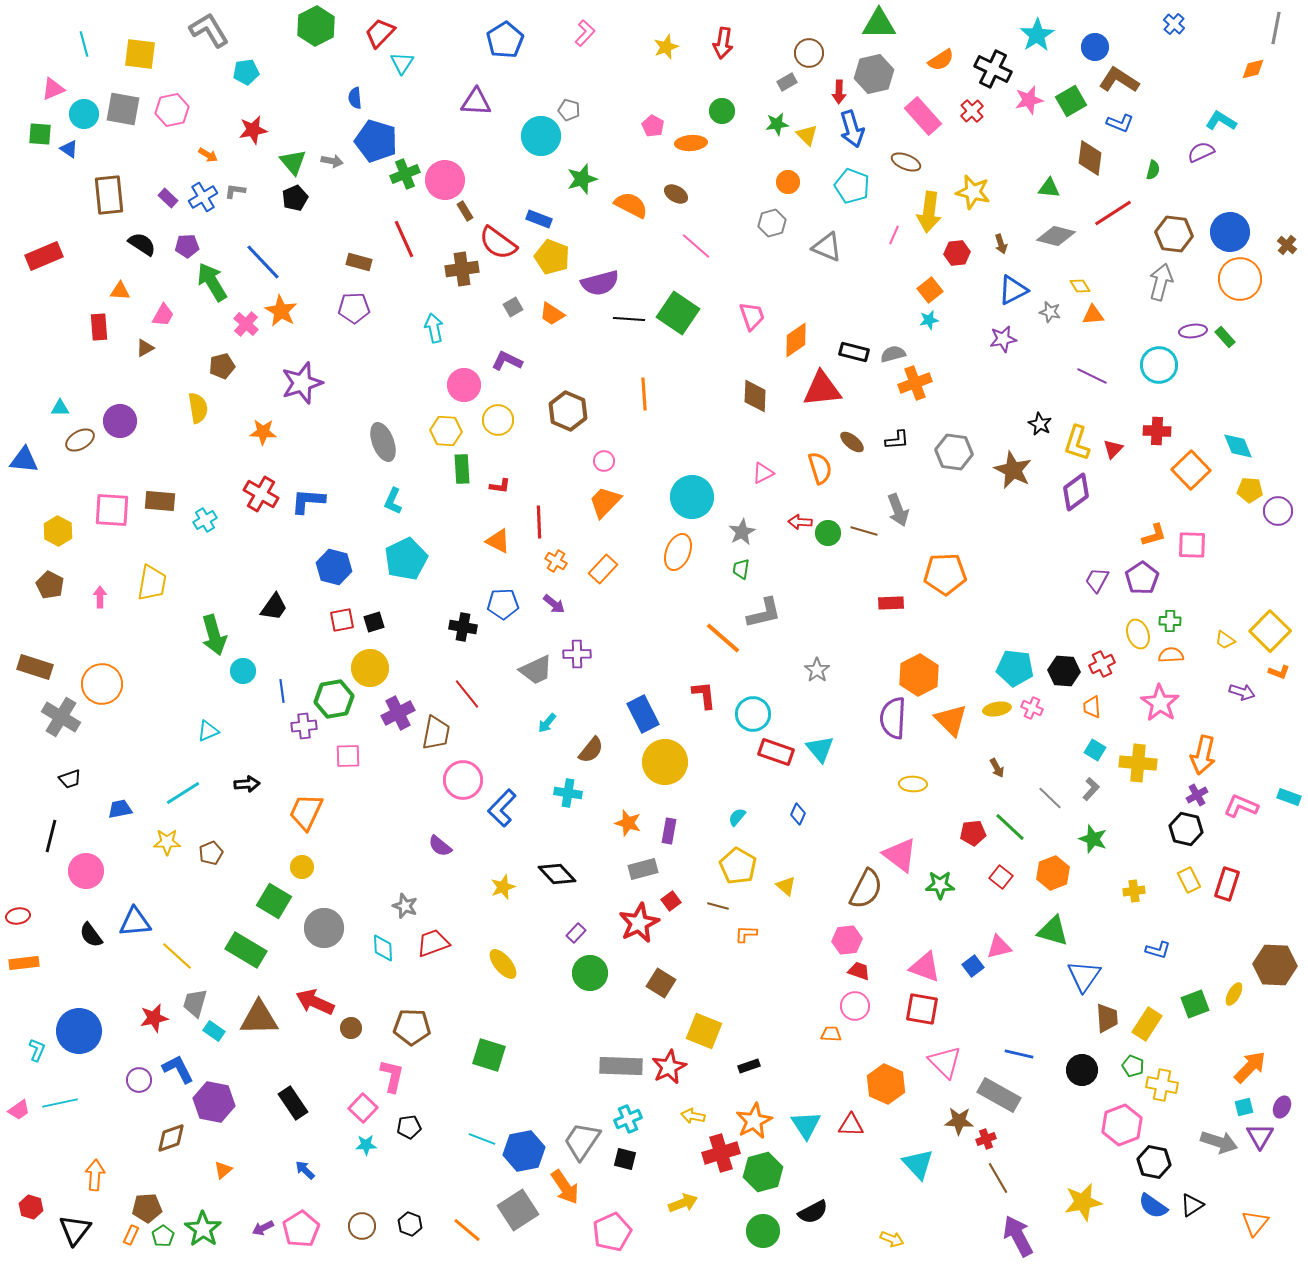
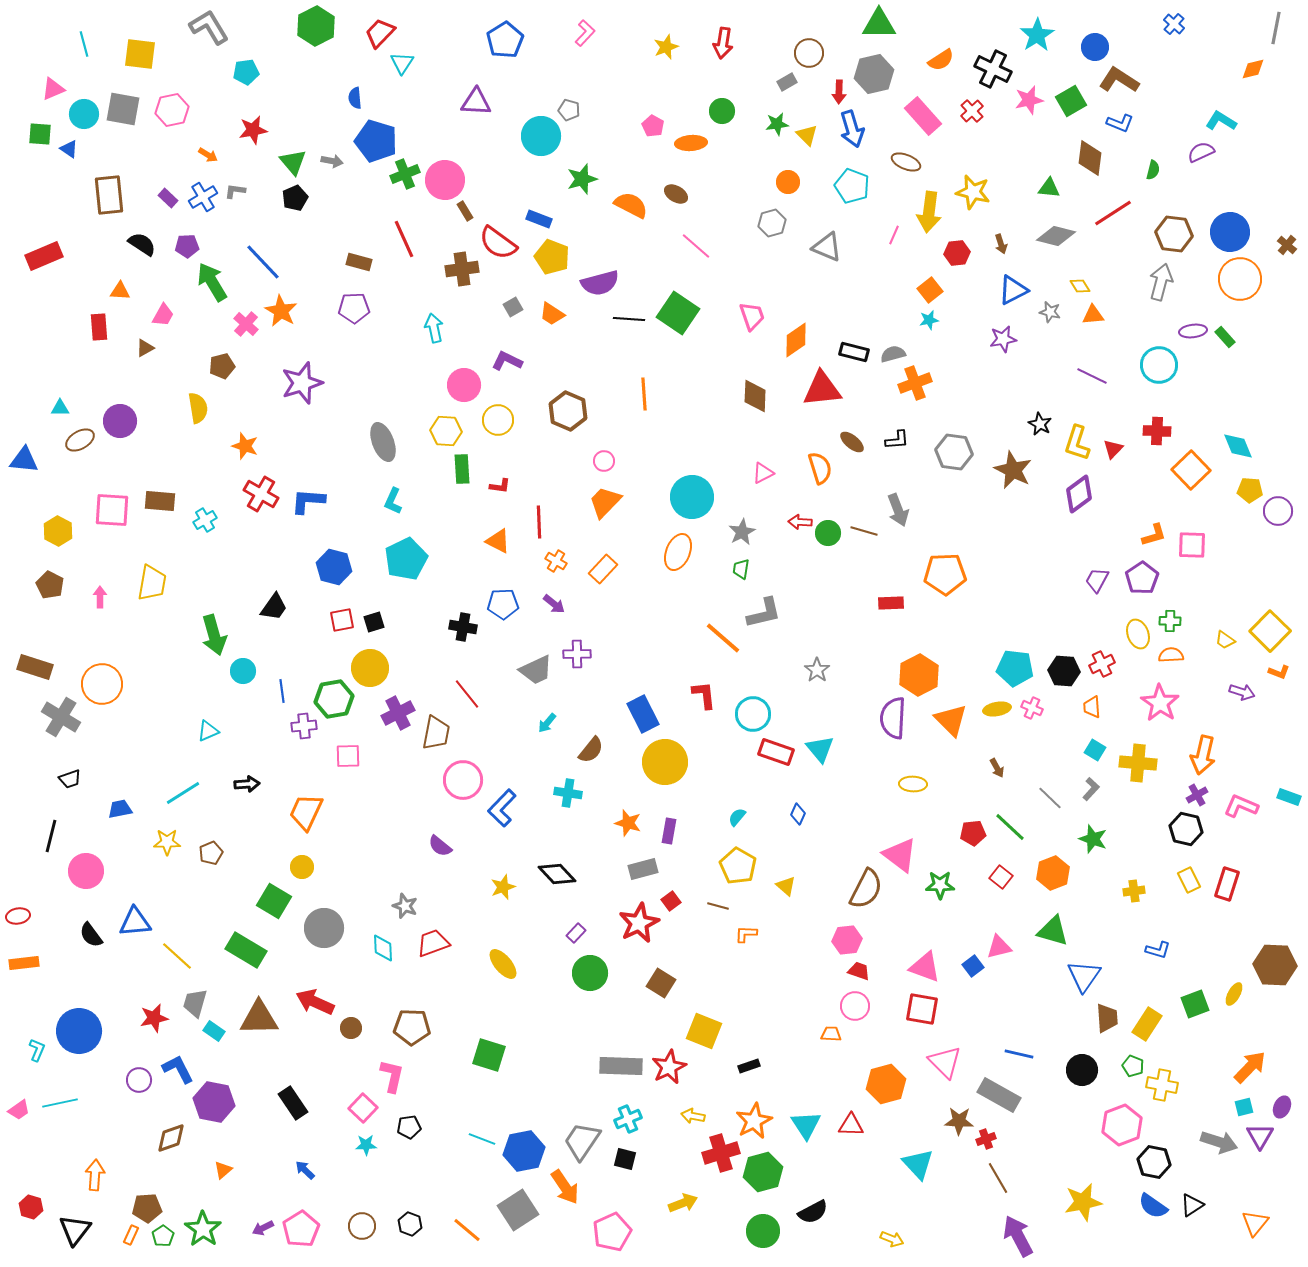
gray L-shape at (209, 30): moved 3 px up
orange star at (263, 432): moved 18 px left, 14 px down; rotated 16 degrees clockwise
purple diamond at (1076, 492): moved 3 px right, 2 px down
orange hexagon at (886, 1084): rotated 21 degrees clockwise
